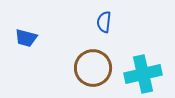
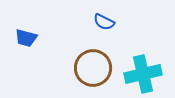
blue semicircle: rotated 70 degrees counterclockwise
